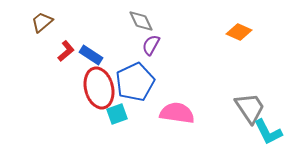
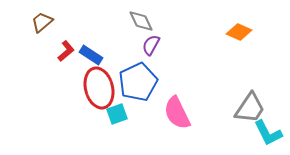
blue pentagon: moved 3 px right
gray trapezoid: rotated 68 degrees clockwise
pink semicircle: rotated 124 degrees counterclockwise
cyan L-shape: moved 1 px down
